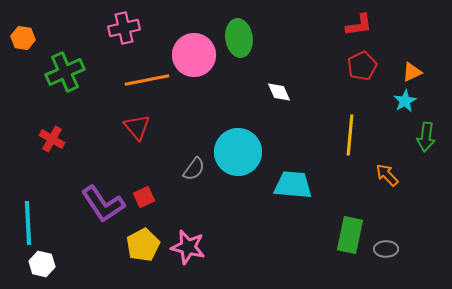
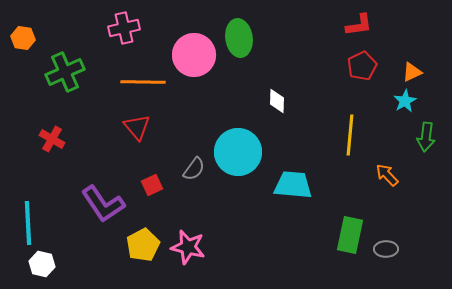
orange line: moved 4 px left, 2 px down; rotated 12 degrees clockwise
white diamond: moved 2 px left, 9 px down; rotated 25 degrees clockwise
red square: moved 8 px right, 12 px up
